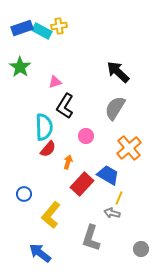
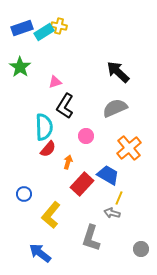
yellow cross: rotated 21 degrees clockwise
cyan rectangle: moved 2 px right, 1 px down; rotated 60 degrees counterclockwise
gray semicircle: rotated 35 degrees clockwise
